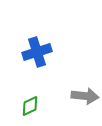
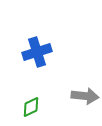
green diamond: moved 1 px right, 1 px down
